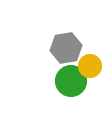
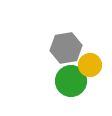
yellow circle: moved 1 px up
